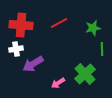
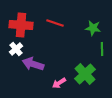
red line: moved 4 px left; rotated 48 degrees clockwise
green star: rotated 21 degrees clockwise
white cross: rotated 32 degrees counterclockwise
purple arrow: rotated 50 degrees clockwise
pink arrow: moved 1 px right
